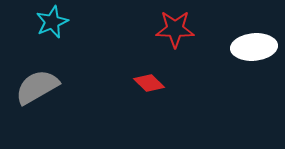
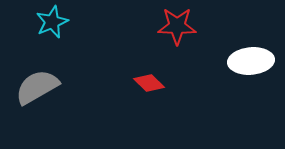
red star: moved 2 px right, 3 px up
white ellipse: moved 3 px left, 14 px down
